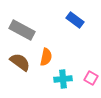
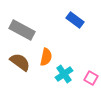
cyan cross: moved 1 px right, 5 px up; rotated 30 degrees counterclockwise
